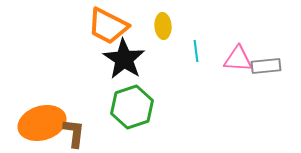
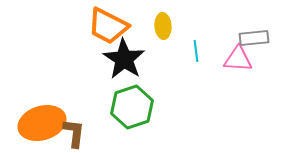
gray rectangle: moved 12 px left, 28 px up
